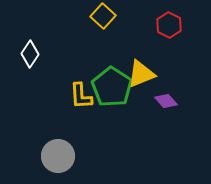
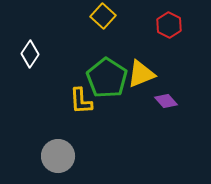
green pentagon: moved 5 px left, 9 px up
yellow L-shape: moved 5 px down
